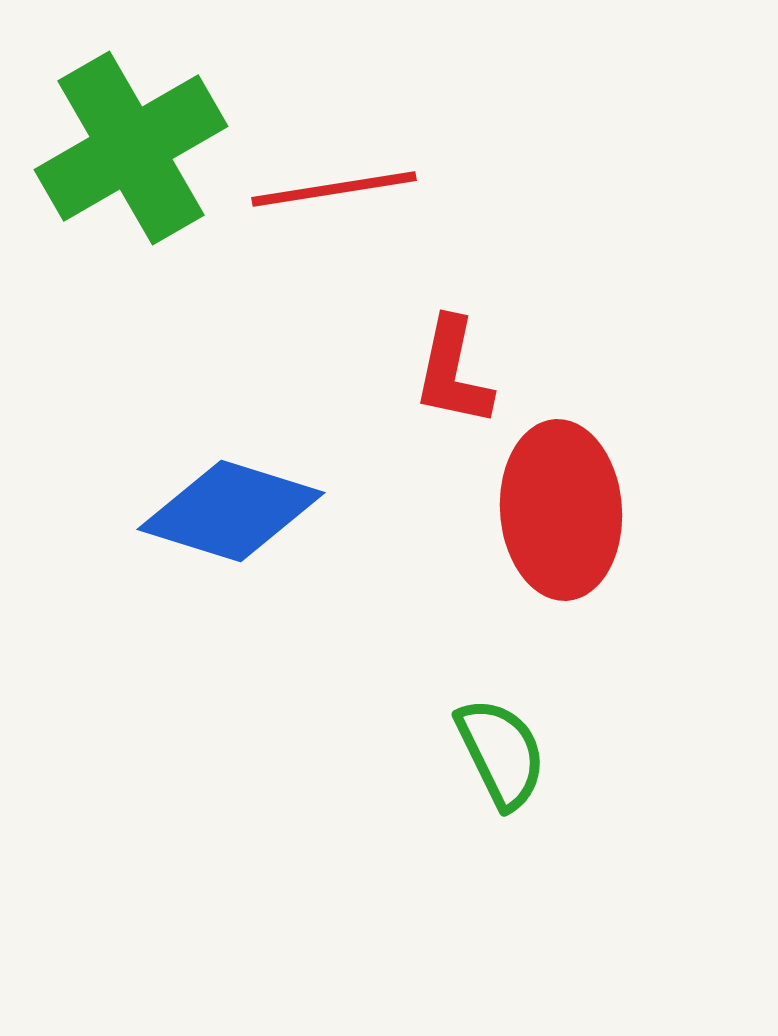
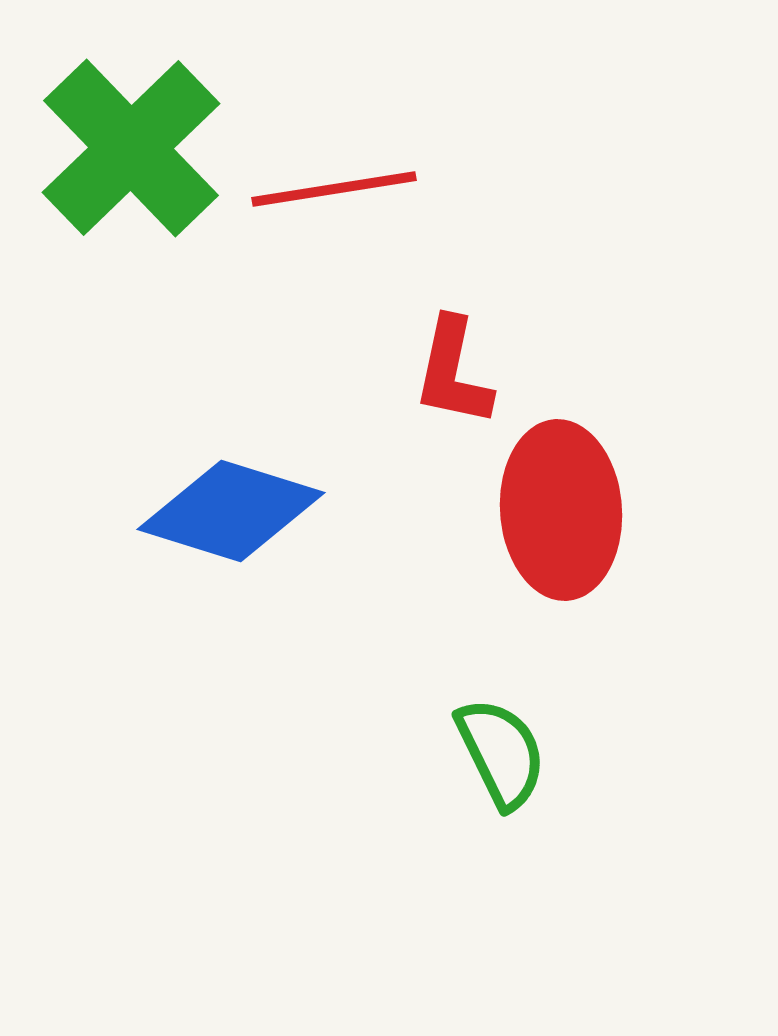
green cross: rotated 14 degrees counterclockwise
